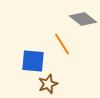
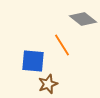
orange line: moved 1 px down
